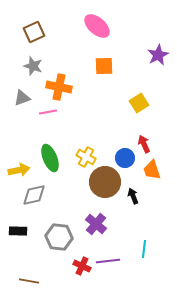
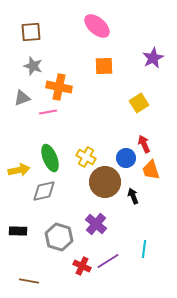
brown square: moved 3 px left; rotated 20 degrees clockwise
purple star: moved 5 px left, 3 px down
blue circle: moved 1 px right
orange trapezoid: moved 1 px left
gray diamond: moved 10 px right, 4 px up
gray hexagon: rotated 12 degrees clockwise
purple line: rotated 25 degrees counterclockwise
